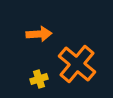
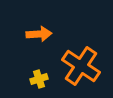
orange cross: moved 4 px right, 2 px down; rotated 6 degrees counterclockwise
